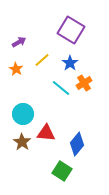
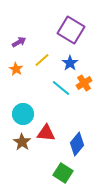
green square: moved 1 px right, 2 px down
